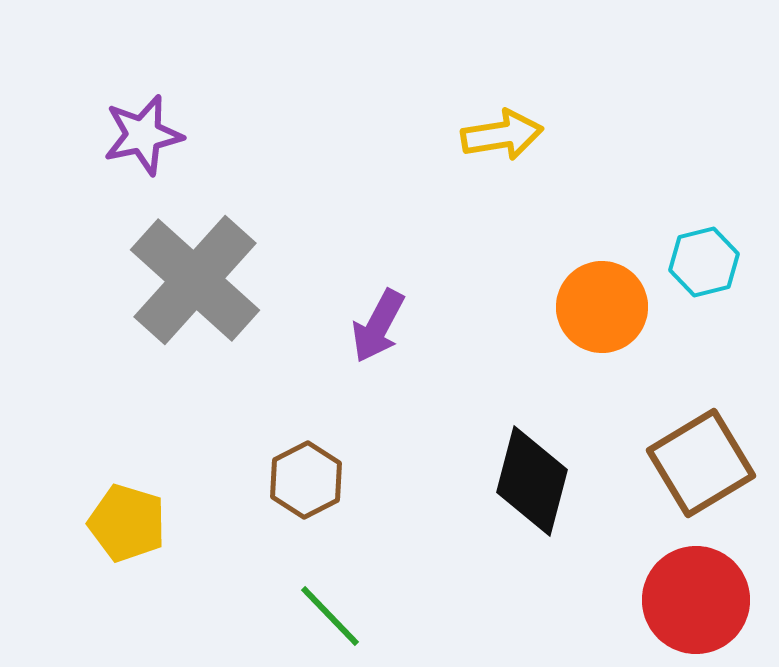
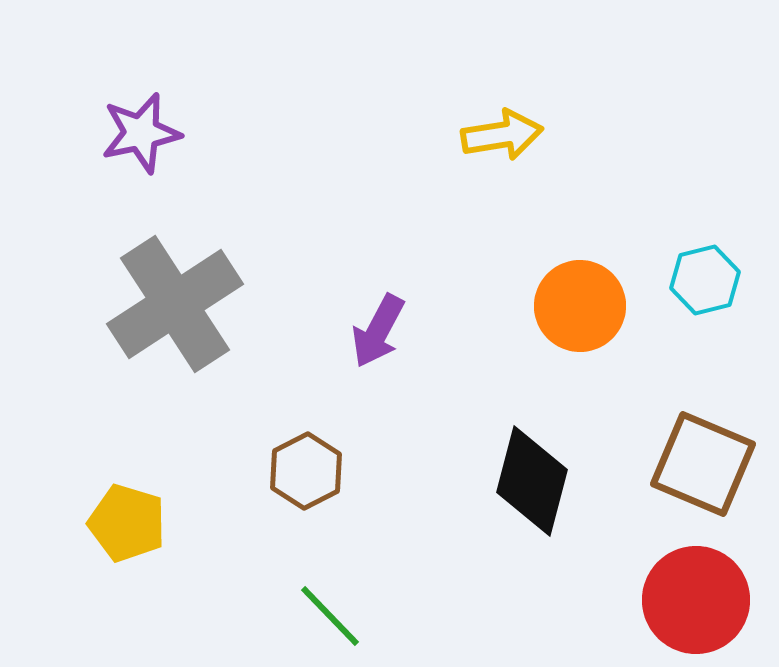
purple star: moved 2 px left, 2 px up
cyan hexagon: moved 1 px right, 18 px down
gray cross: moved 20 px left, 24 px down; rotated 15 degrees clockwise
orange circle: moved 22 px left, 1 px up
purple arrow: moved 5 px down
brown square: moved 2 px right, 1 px down; rotated 36 degrees counterclockwise
brown hexagon: moved 9 px up
